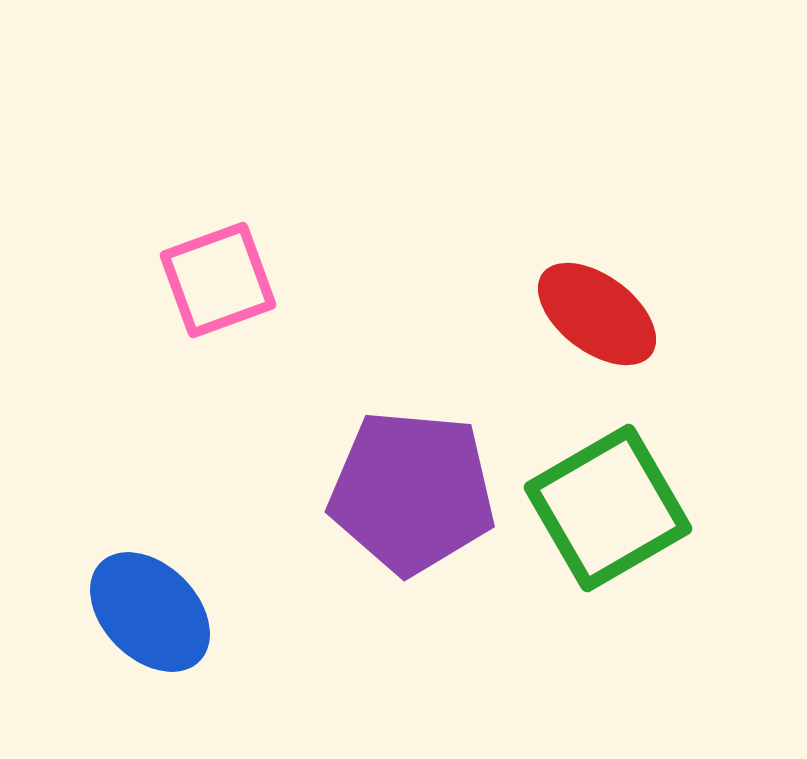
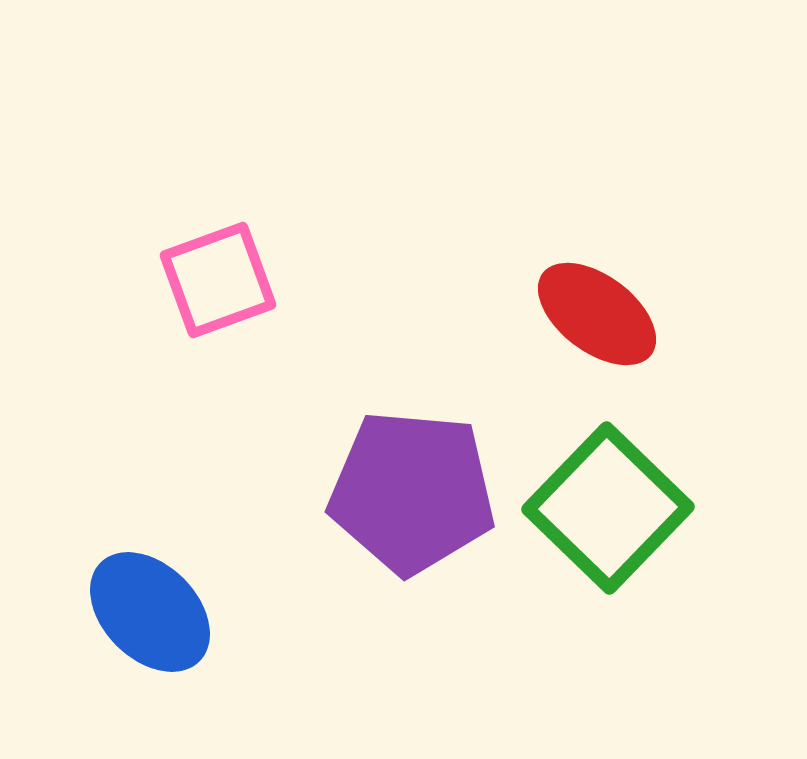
green square: rotated 16 degrees counterclockwise
